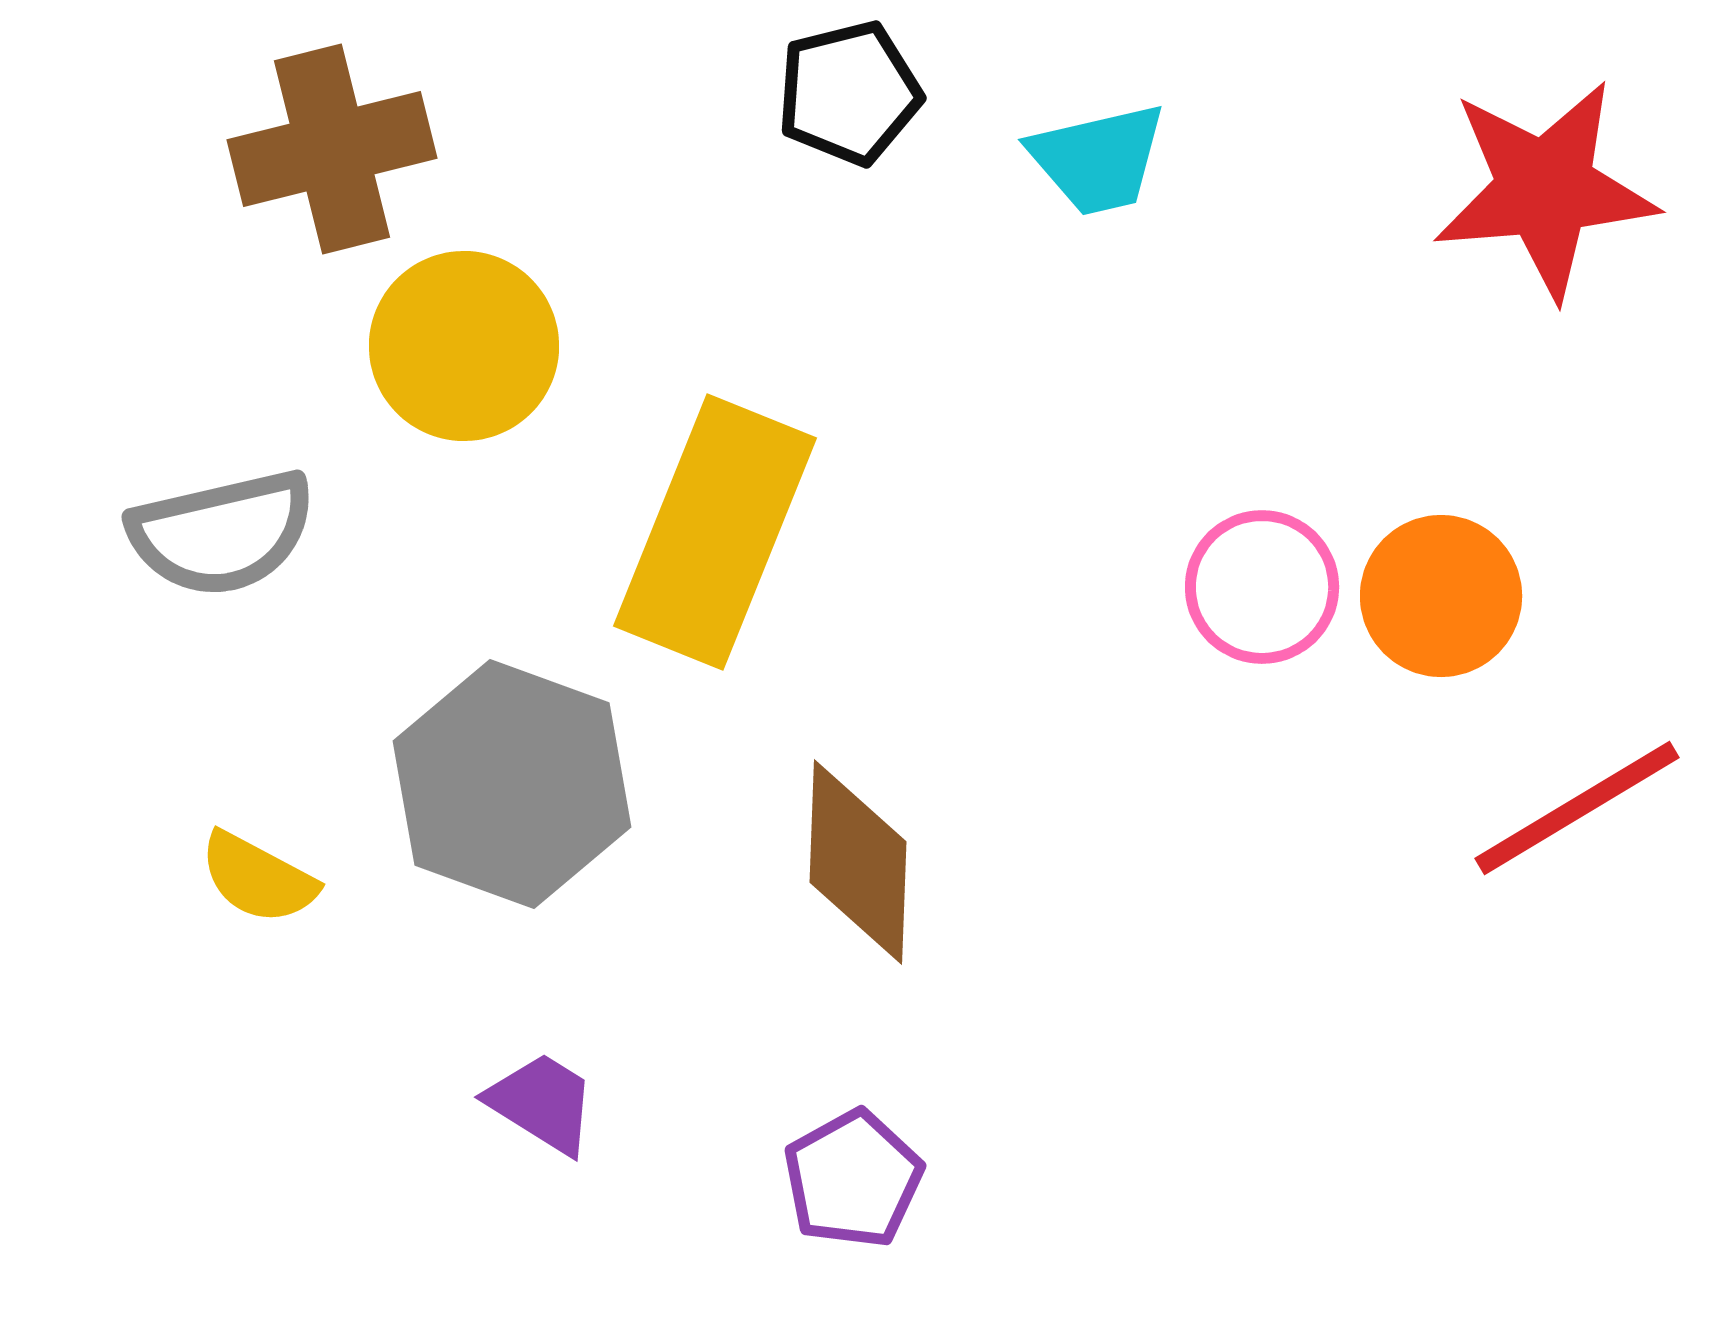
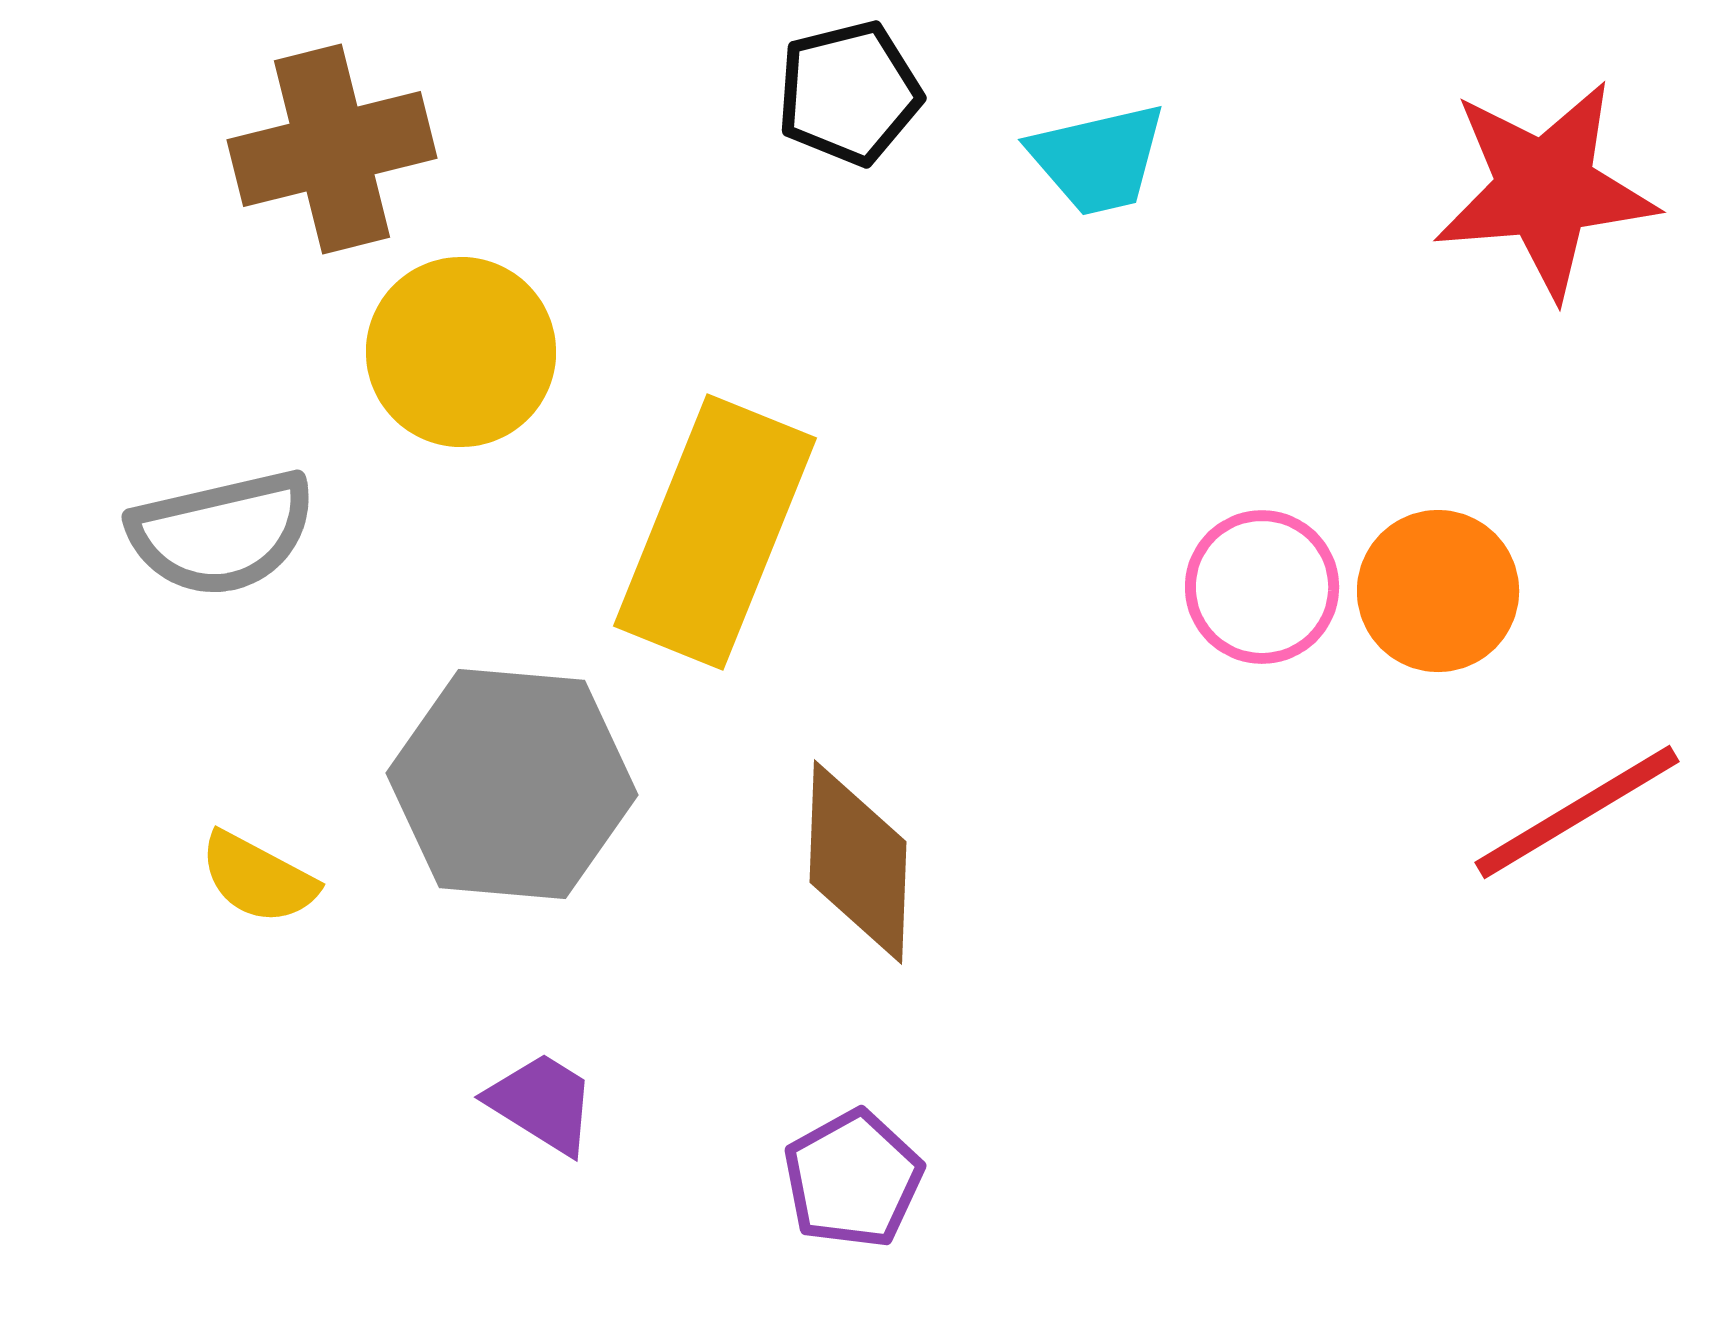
yellow circle: moved 3 px left, 6 px down
orange circle: moved 3 px left, 5 px up
gray hexagon: rotated 15 degrees counterclockwise
red line: moved 4 px down
